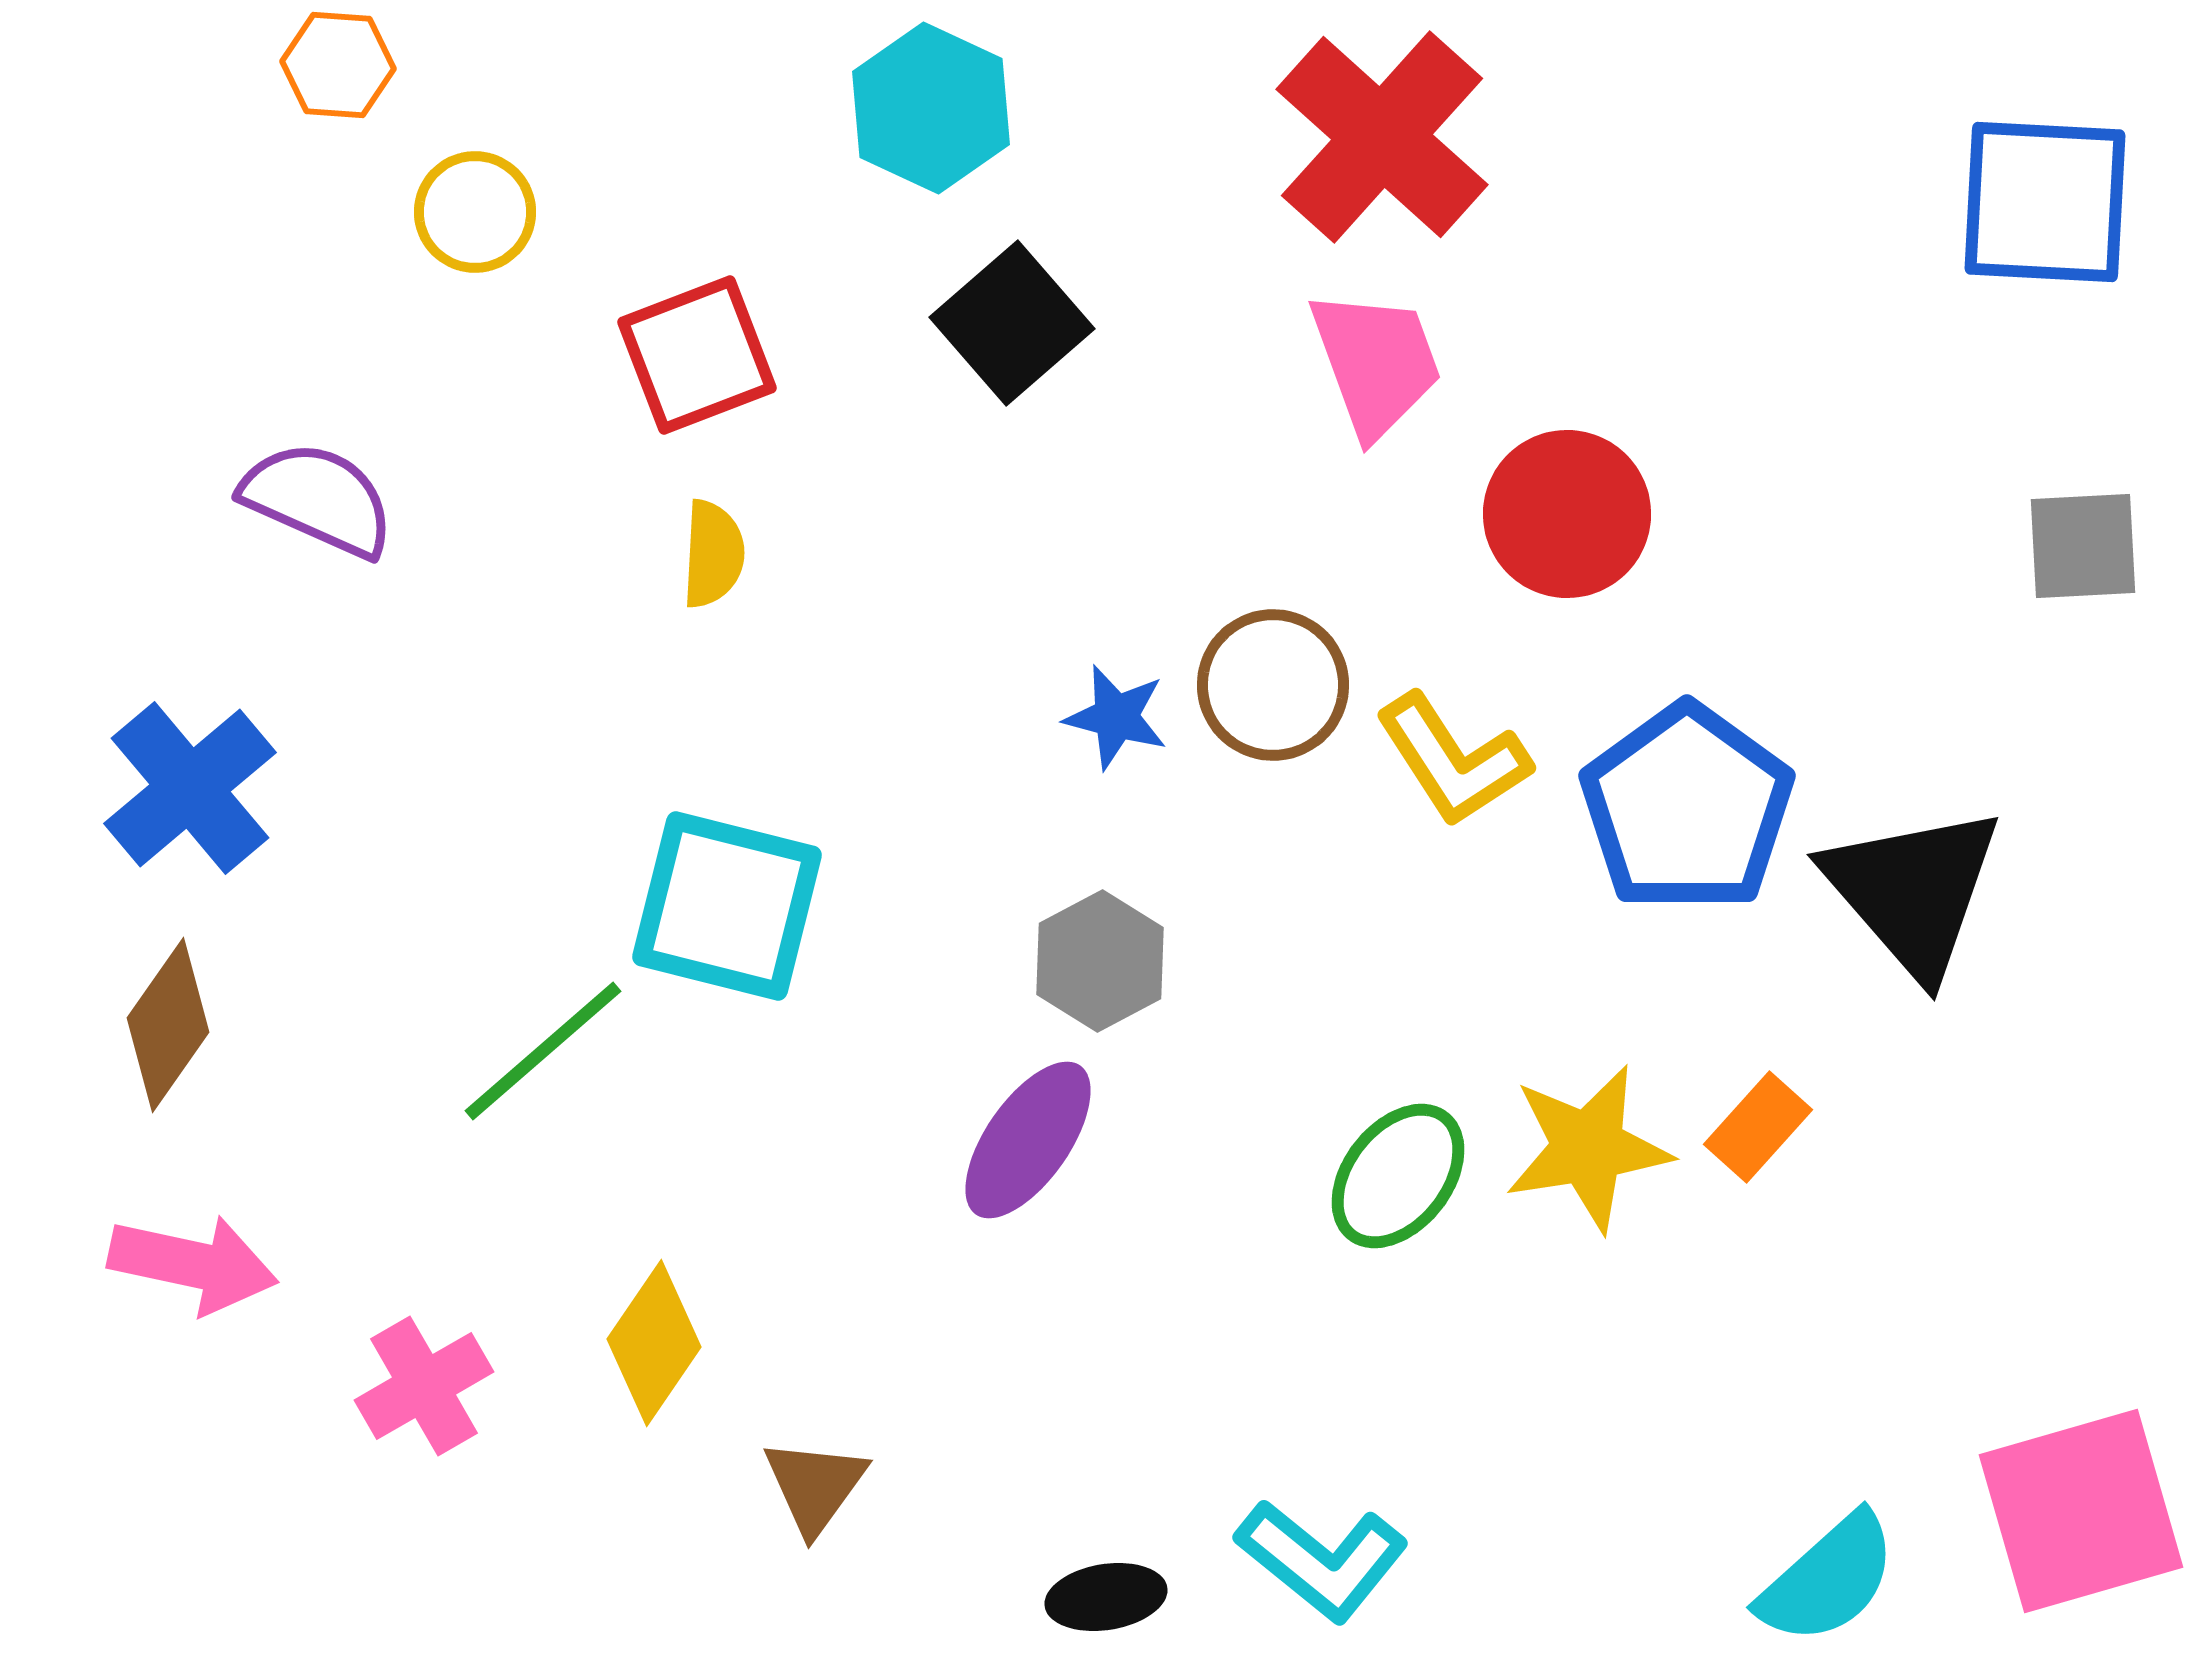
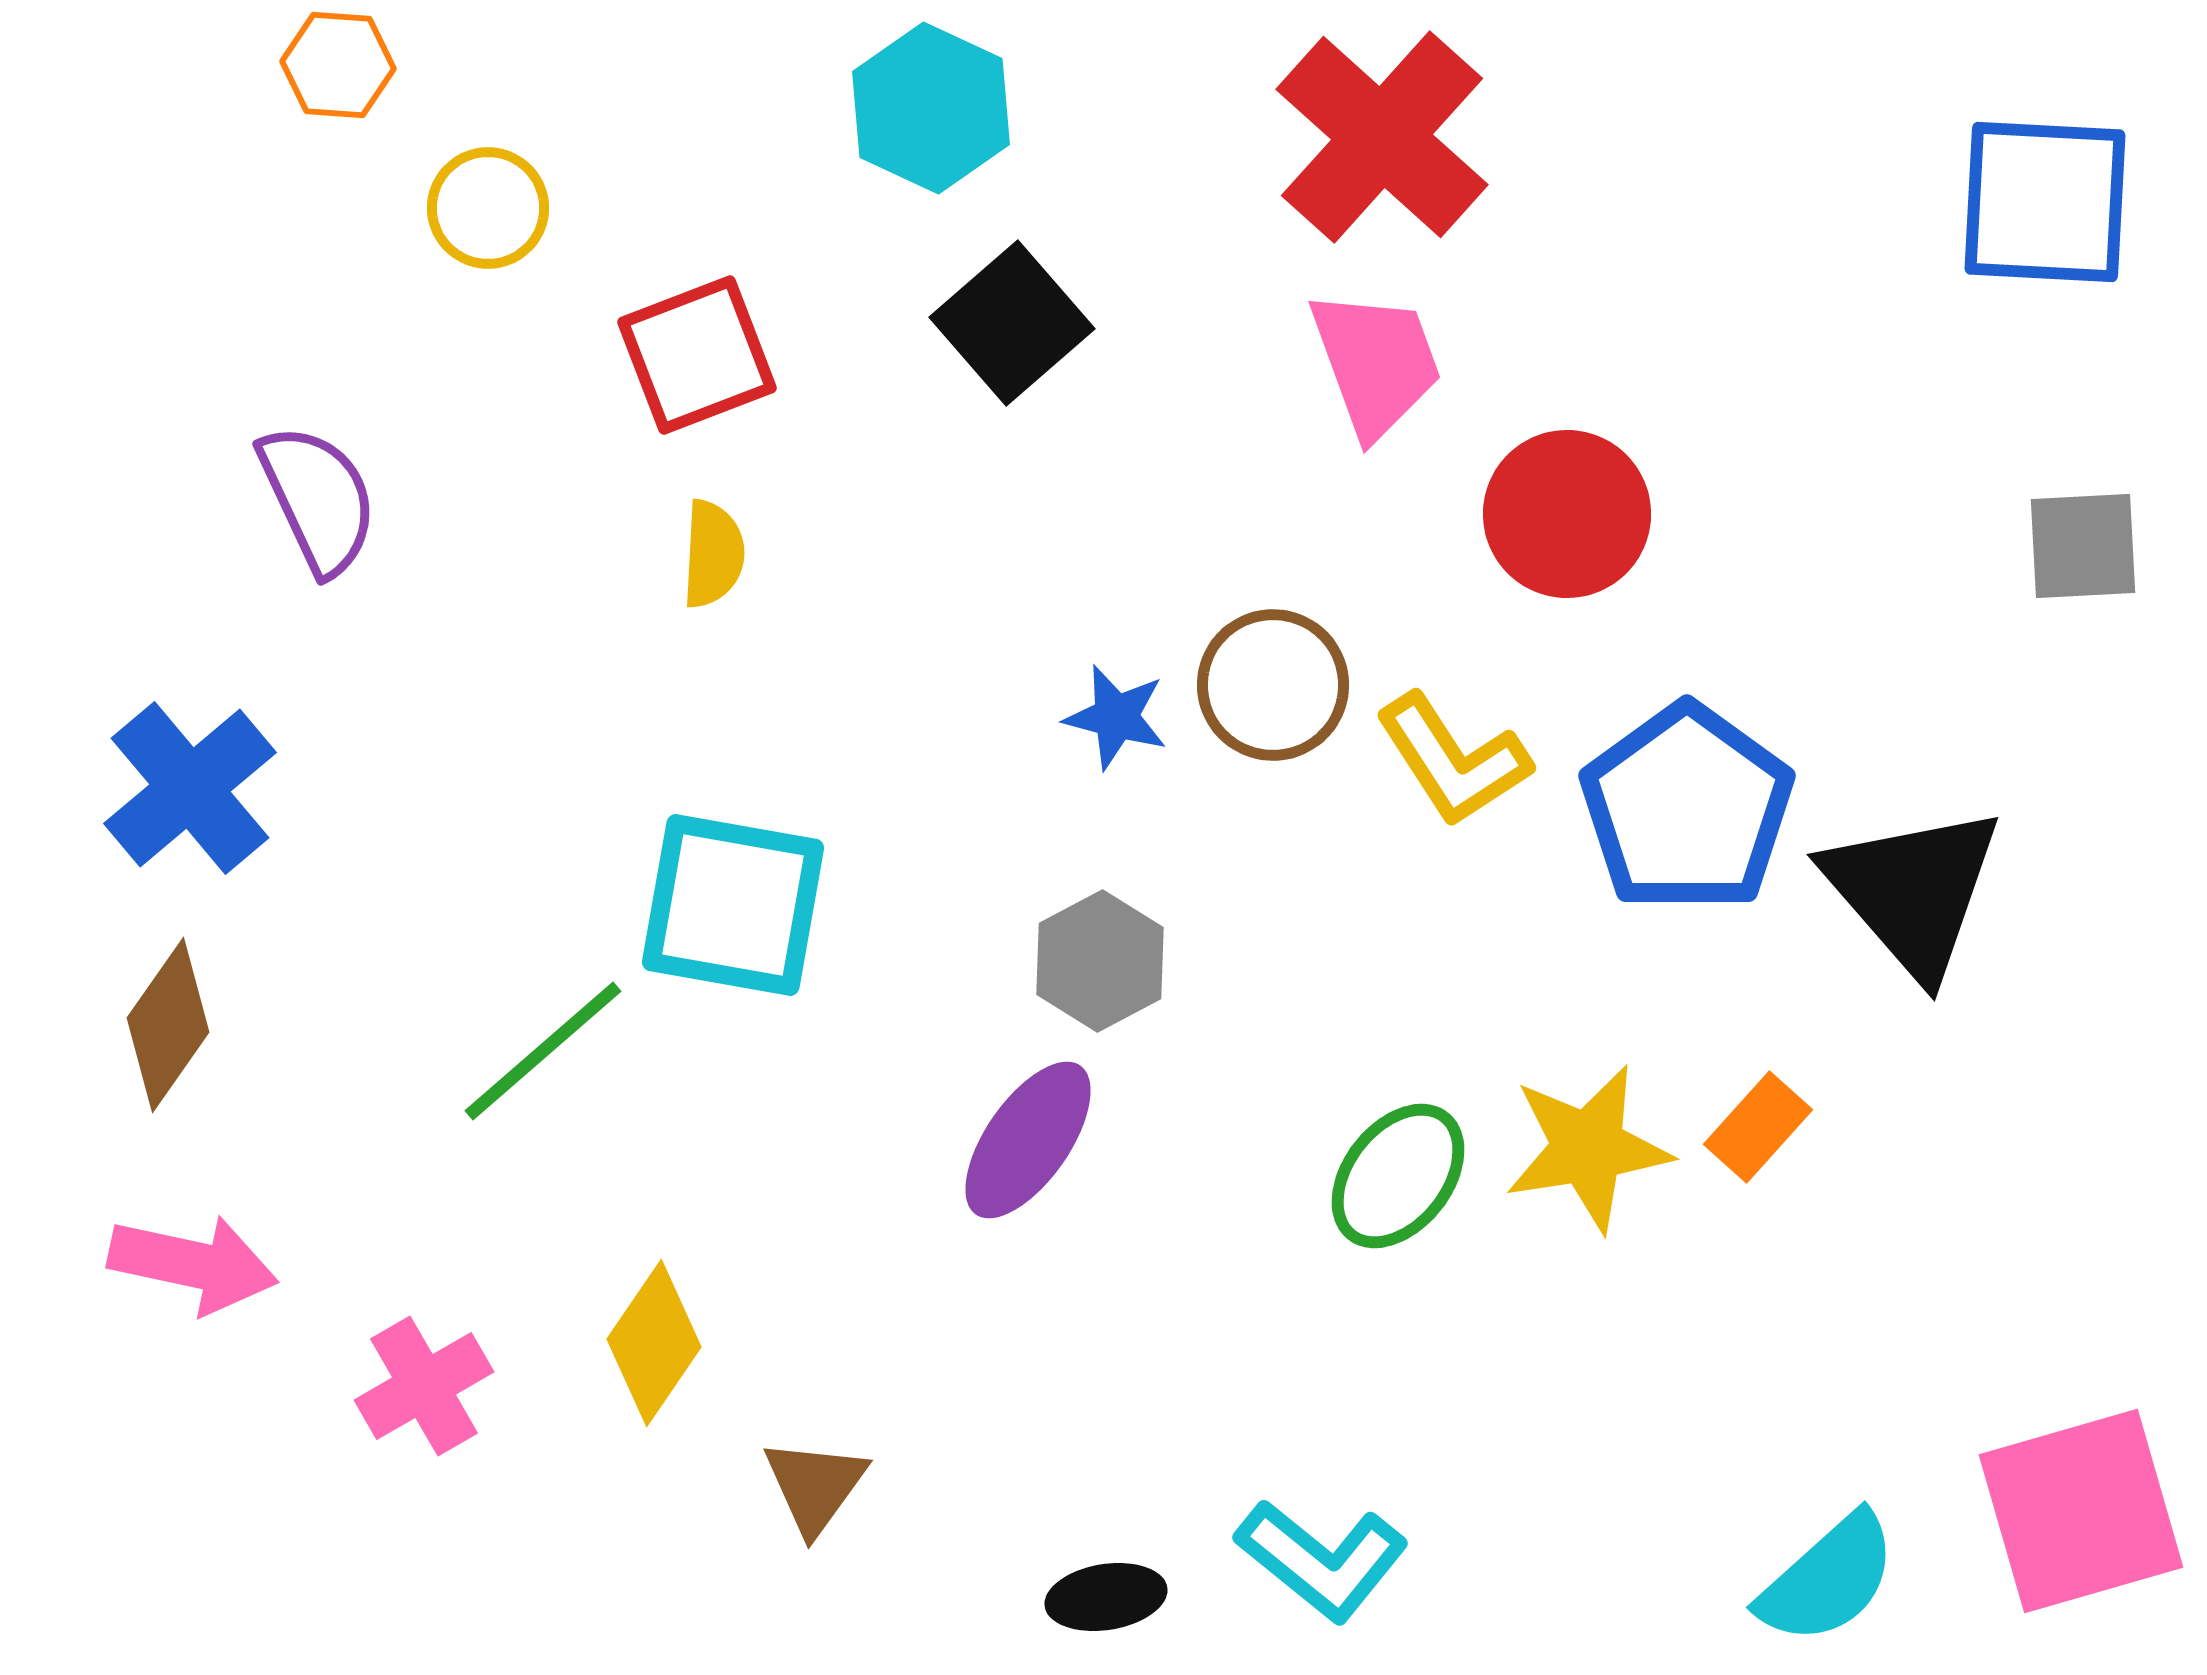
yellow circle: moved 13 px right, 4 px up
purple semicircle: rotated 41 degrees clockwise
cyan square: moved 6 px right, 1 px up; rotated 4 degrees counterclockwise
